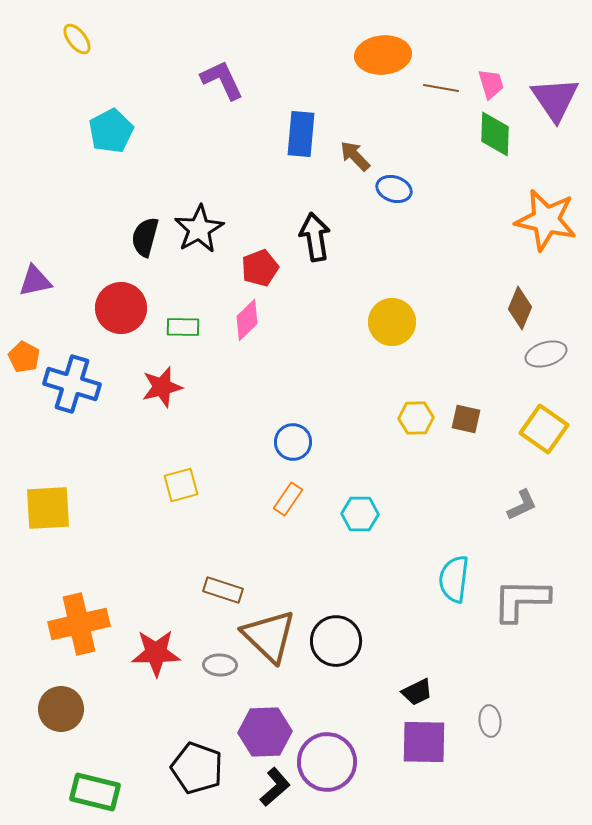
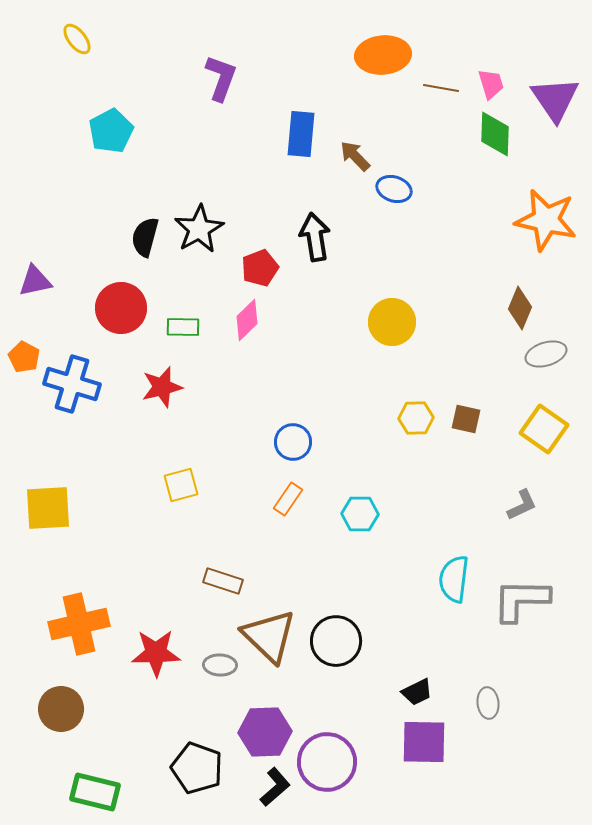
purple L-shape at (222, 80): moved 1 px left, 2 px up; rotated 45 degrees clockwise
brown rectangle at (223, 590): moved 9 px up
gray ellipse at (490, 721): moved 2 px left, 18 px up
